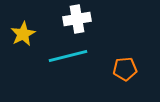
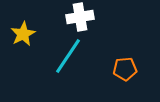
white cross: moved 3 px right, 2 px up
cyan line: rotated 42 degrees counterclockwise
